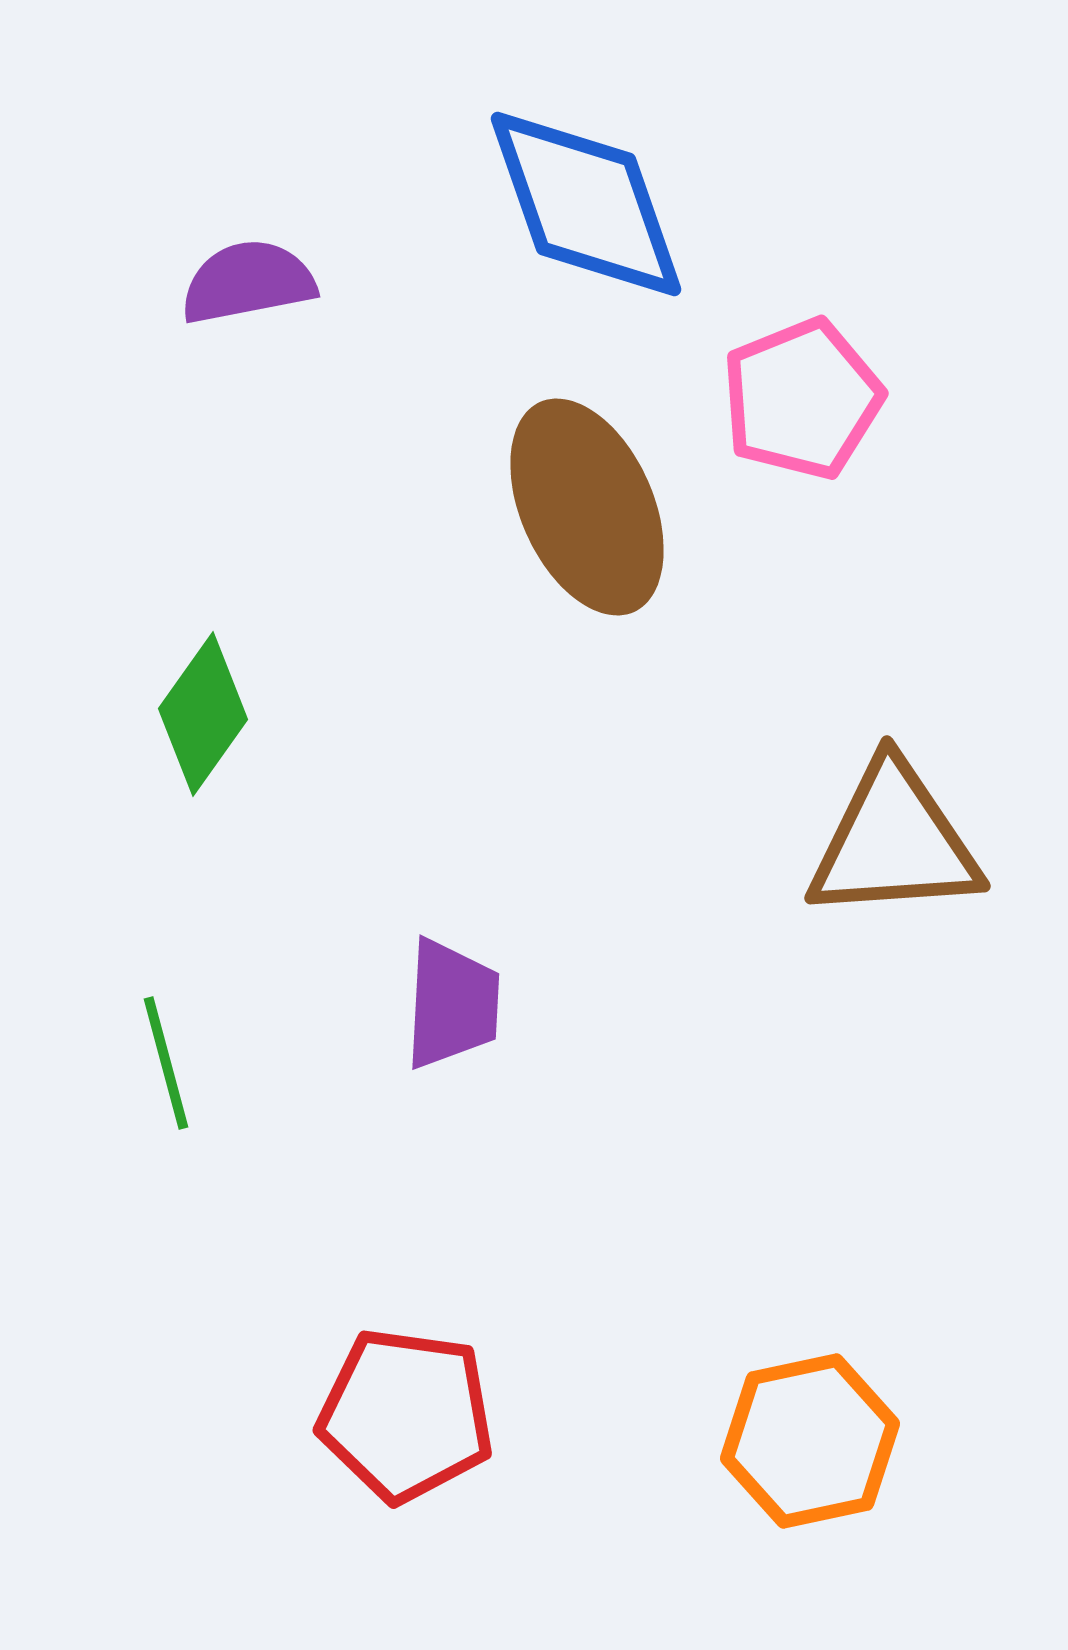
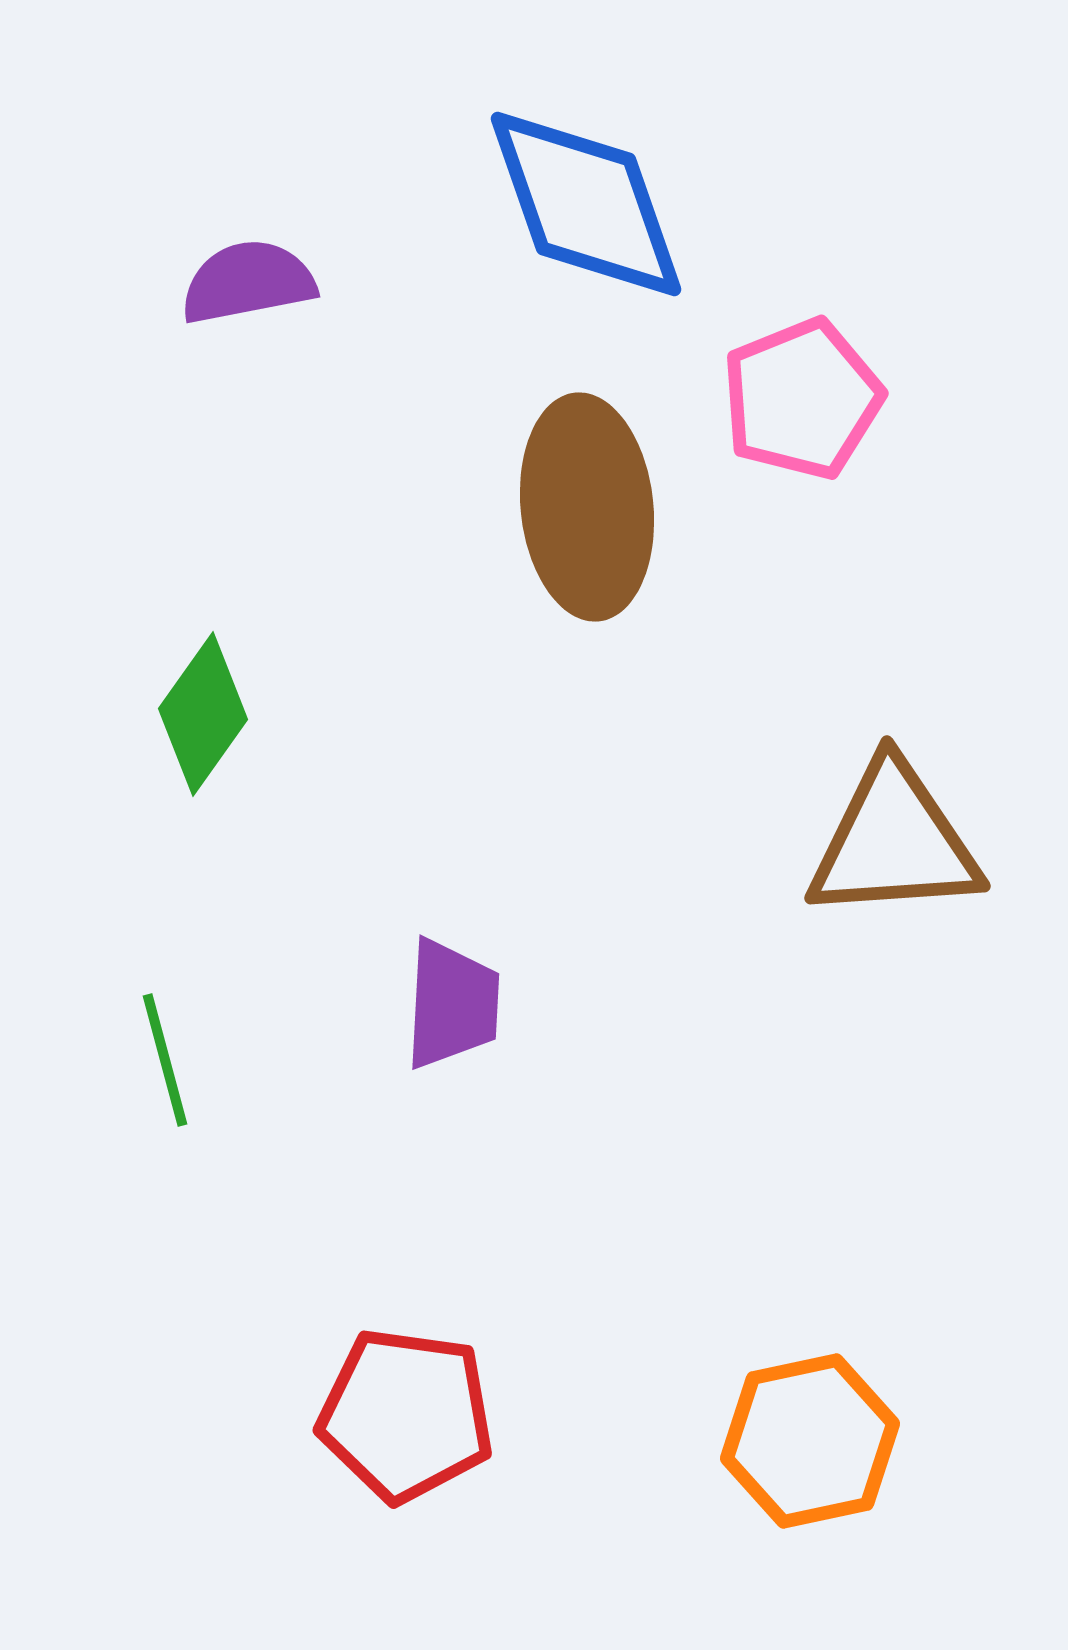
brown ellipse: rotated 18 degrees clockwise
green line: moved 1 px left, 3 px up
